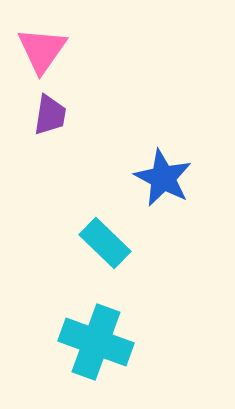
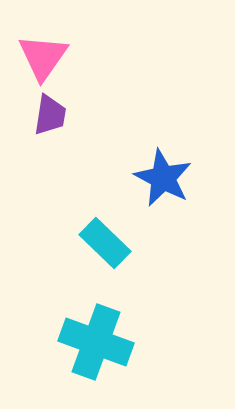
pink triangle: moved 1 px right, 7 px down
